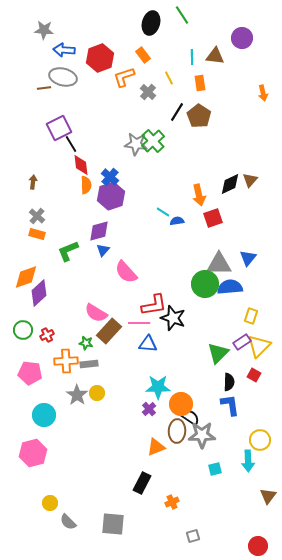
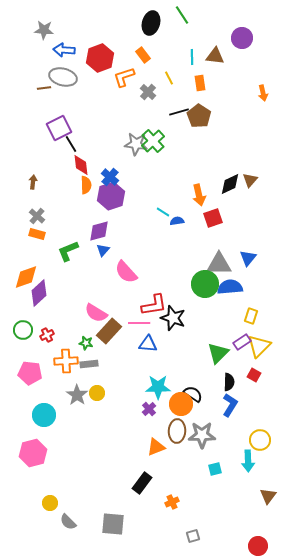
black line at (177, 112): moved 2 px right; rotated 42 degrees clockwise
blue L-shape at (230, 405): rotated 40 degrees clockwise
black semicircle at (190, 417): moved 3 px right, 23 px up
black rectangle at (142, 483): rotated 10 degrees clockwise
